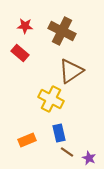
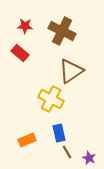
brown line: rotated 24 degrees clockwise
